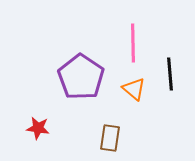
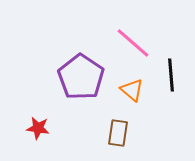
pink line: rotated 48 degrees counterclockwise
black line: moved 1 px right, 1 px down
orange triangle: moved 2 px left, 1 px down
brown rectangle: moved 8 px right, 5 px up
